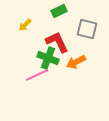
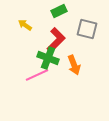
yellow arrow: rotated 80 degrees clockwise
red L-shape: moved 1 px left, 2 px up; rotated 70 degrees clockwise
orange arrow: moved 2 px left, 3 px down; rotated 84 degrees counterclockwise
